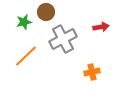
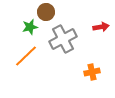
green star: moved 6 px right, 5 px down
